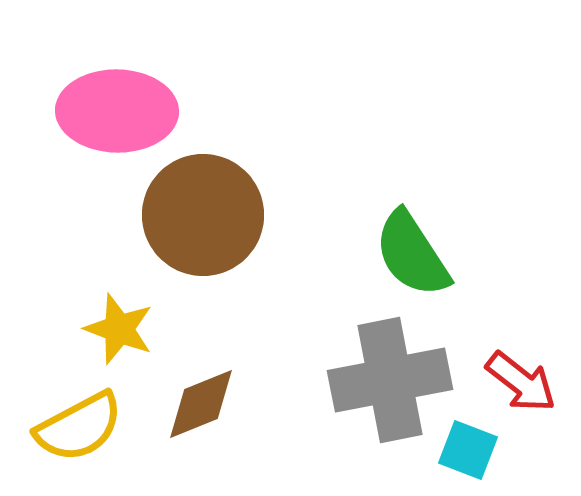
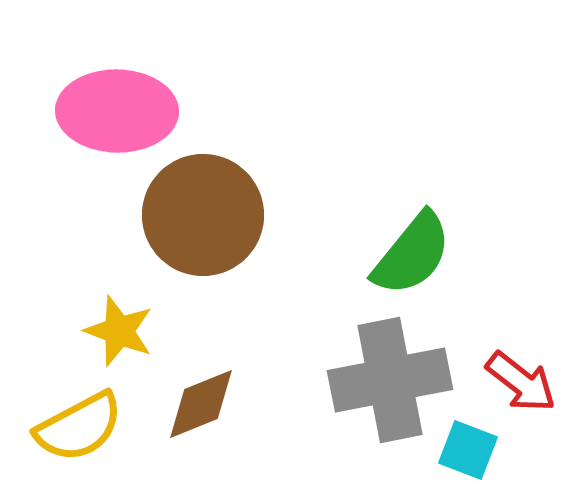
green semicircle: rotated 108 degrees counterclockwise
yellow star: moved 2 px down
